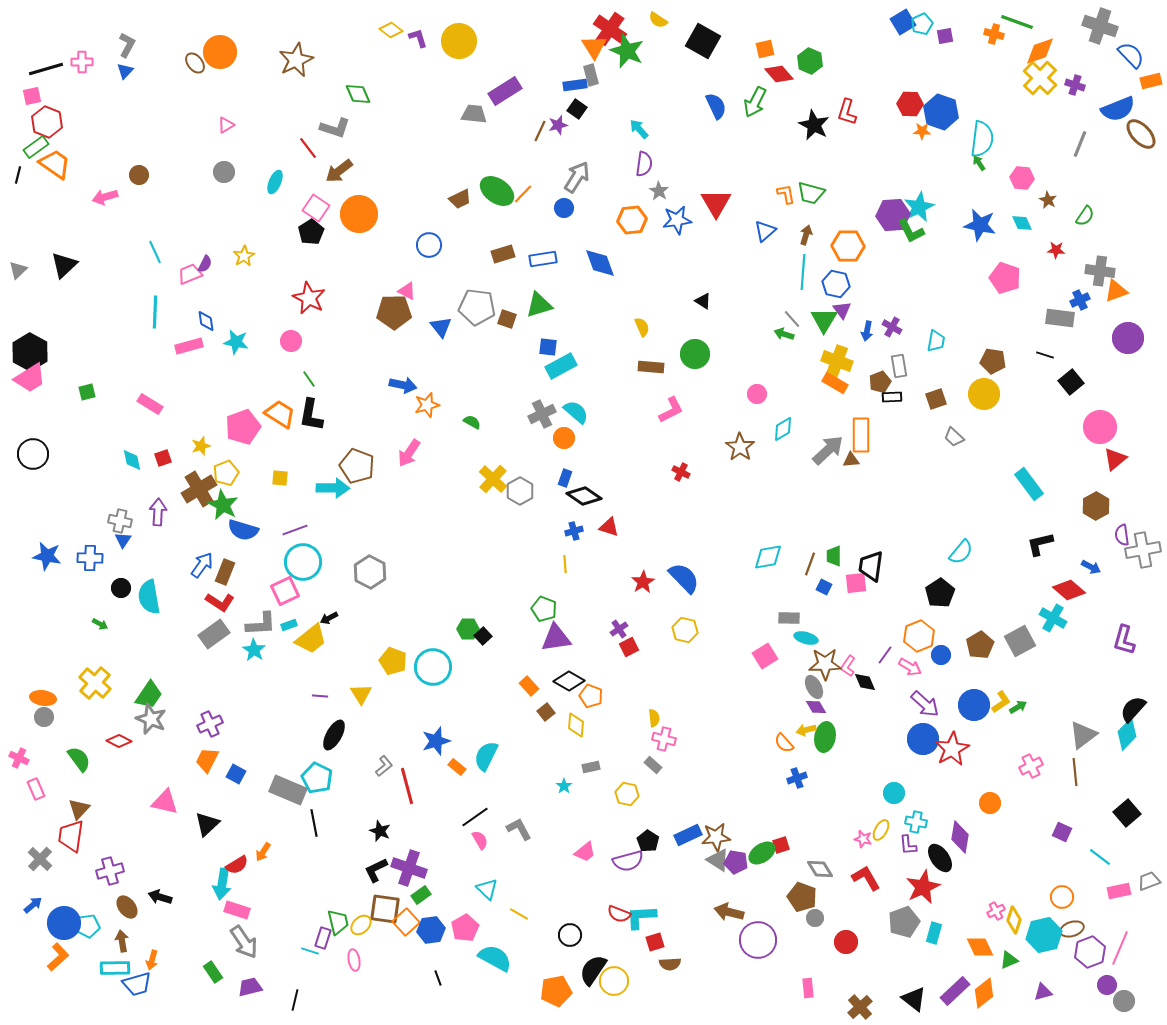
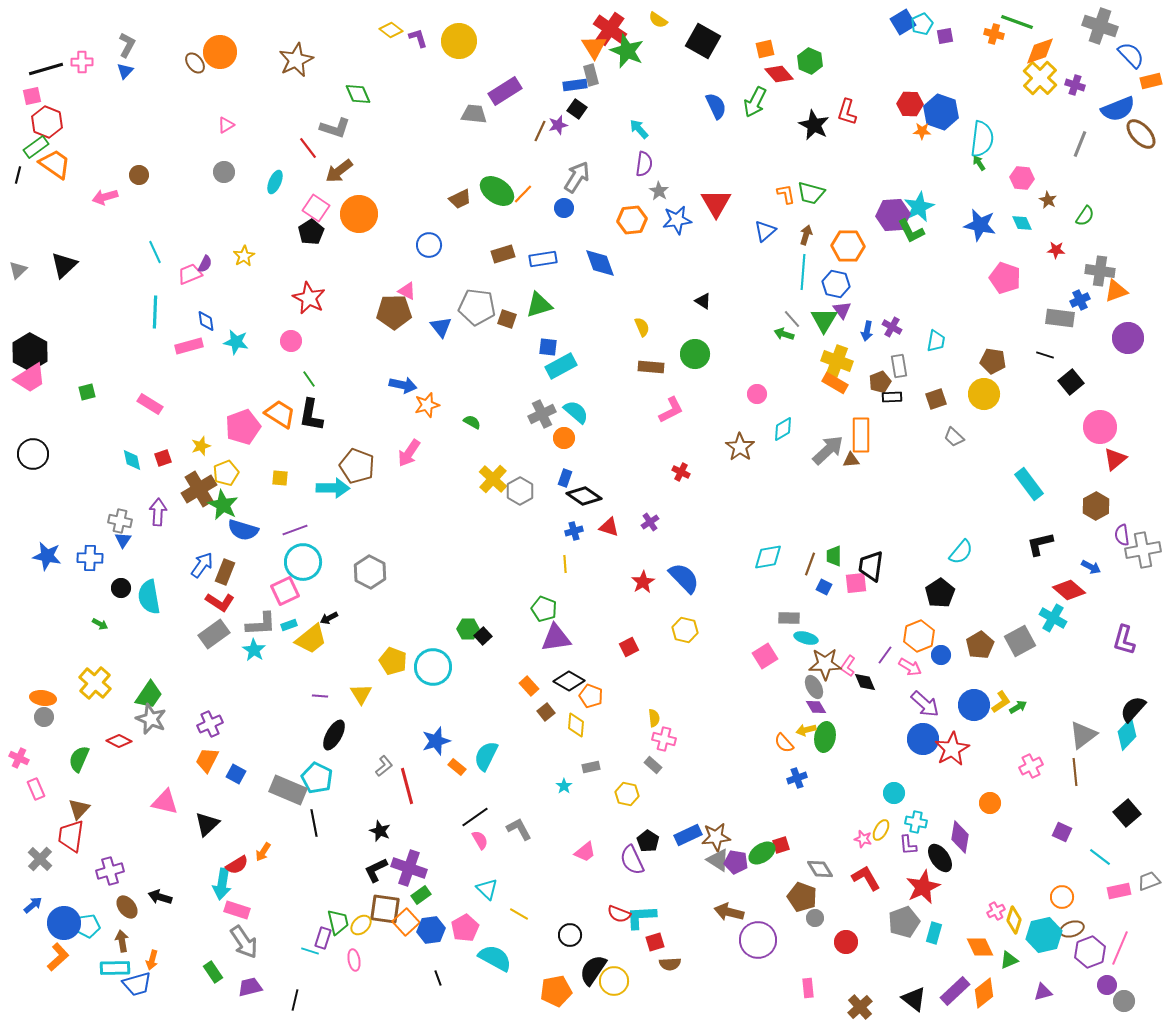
purple cross at (619, 629): moved 31 px right, 107 px up
green semicircle at (79, 759): rotated 120 degrees counterclockwise
purple semicircle at (628, 861): moved 4 px right, 1 px up; rotated 80 degrees clockwise
